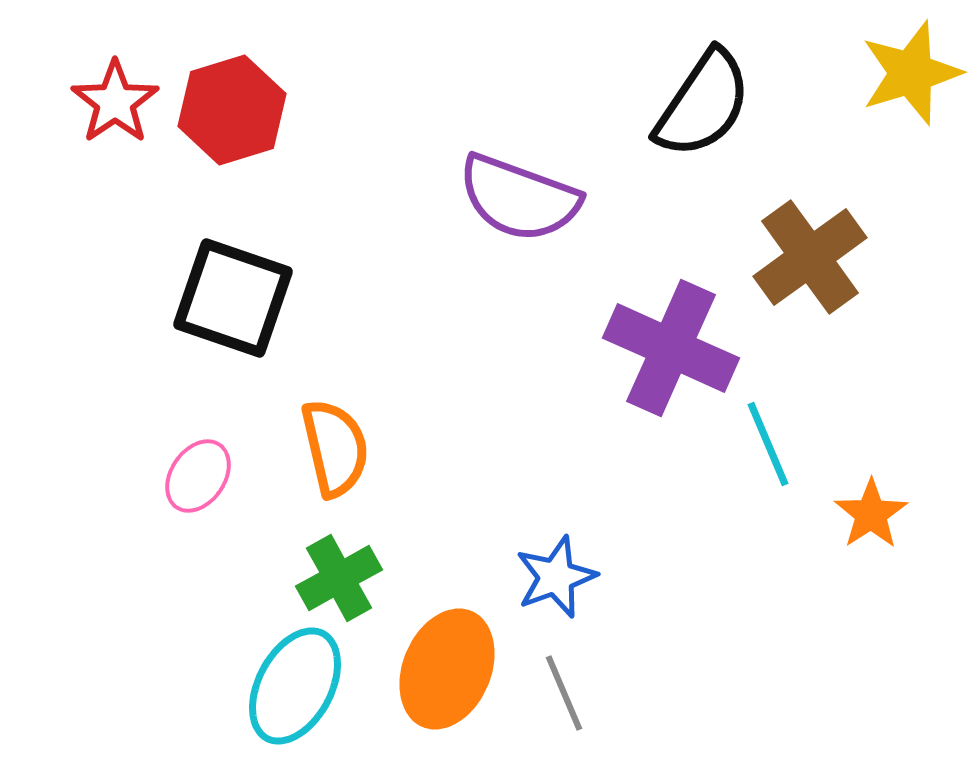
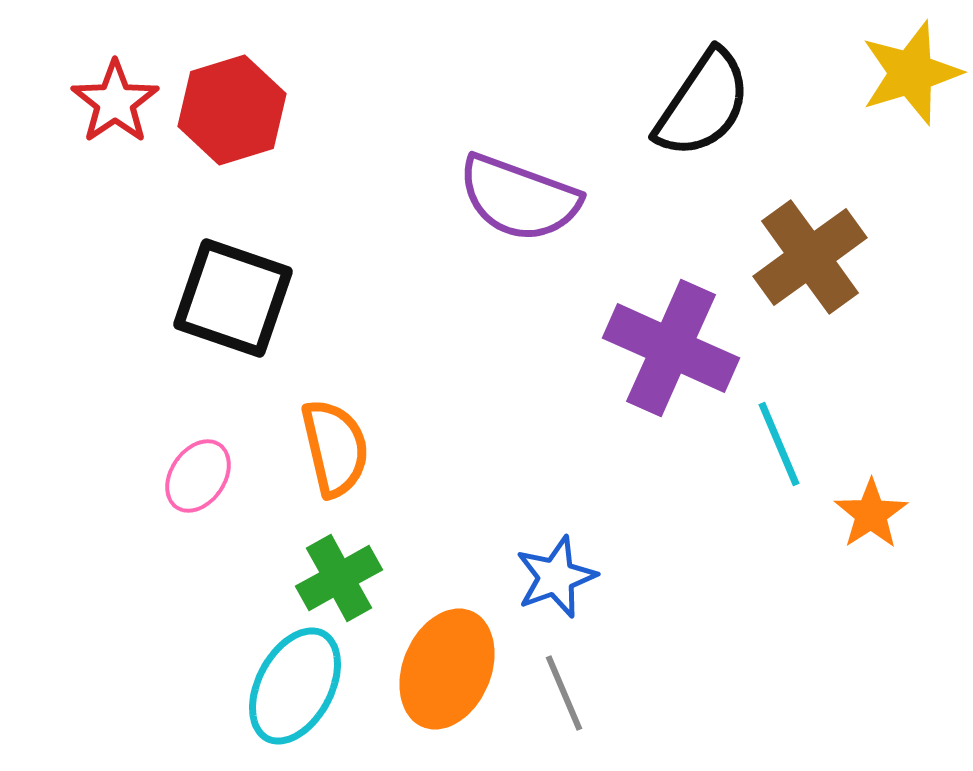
cyan line: moved 11 px right
